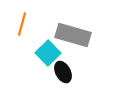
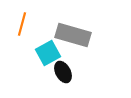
cyan square: rotated 15 degrees clockwise
